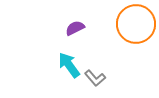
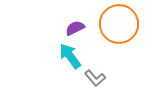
orange circle: moved 17 px left
cyan arrow: moved 1 px right, 9 px up
